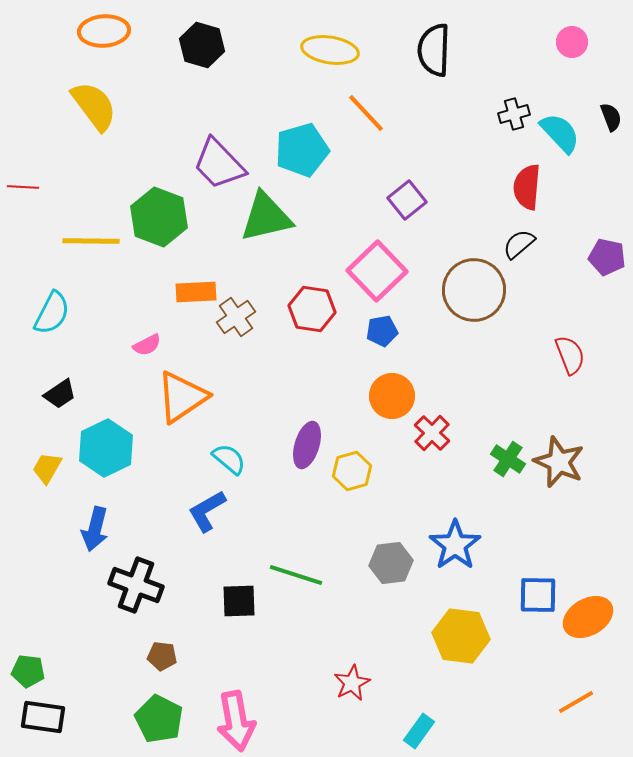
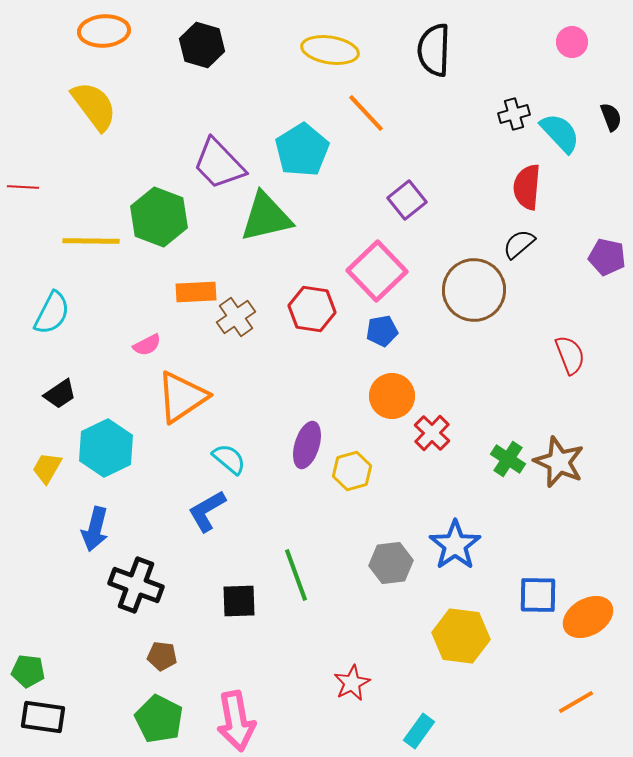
cyan pentagon at (302, 150): rotated 16 degrees counterclockwise
green line at (296, 575): rotated 52 degrees clockwise
